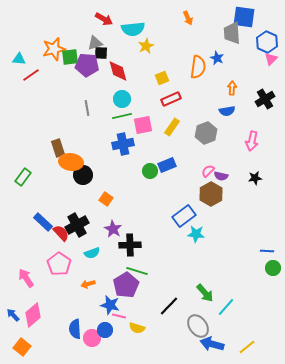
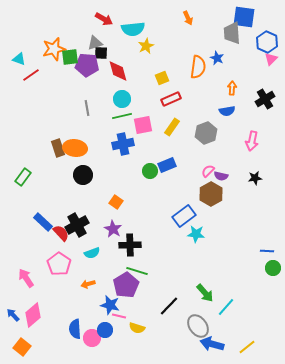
cyan triangle at (19, 59): rotated 16 degrees clockwise
orange ellipse at (71, 162): moved 4 px right, 14 px up
orange square at (106, 199): moved 10 px right, 3 px down
